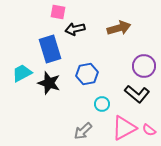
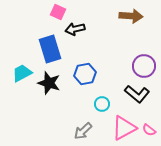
pink square: rotated 14 degrees clockwise
brown arrow: moved 12 px right, 12 px up; rotated 20 degrees clockwise
blue hexagon: moved 2 px left
